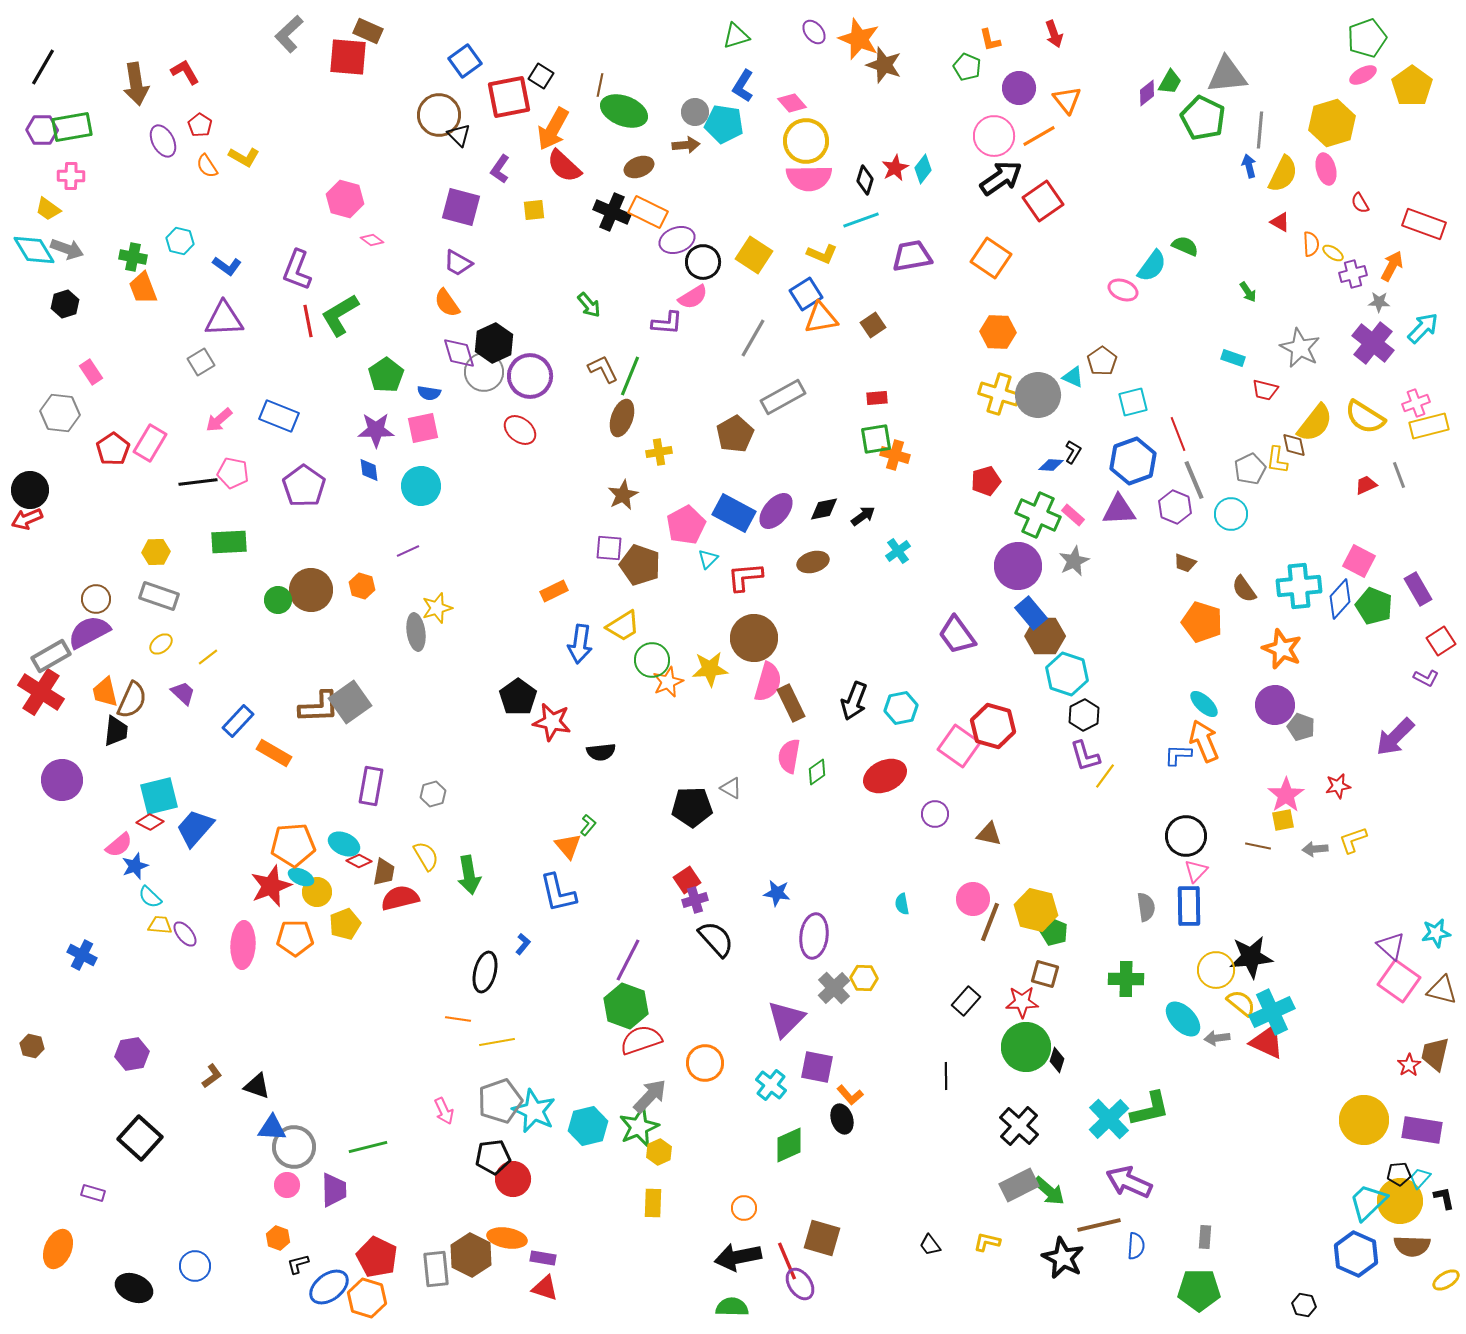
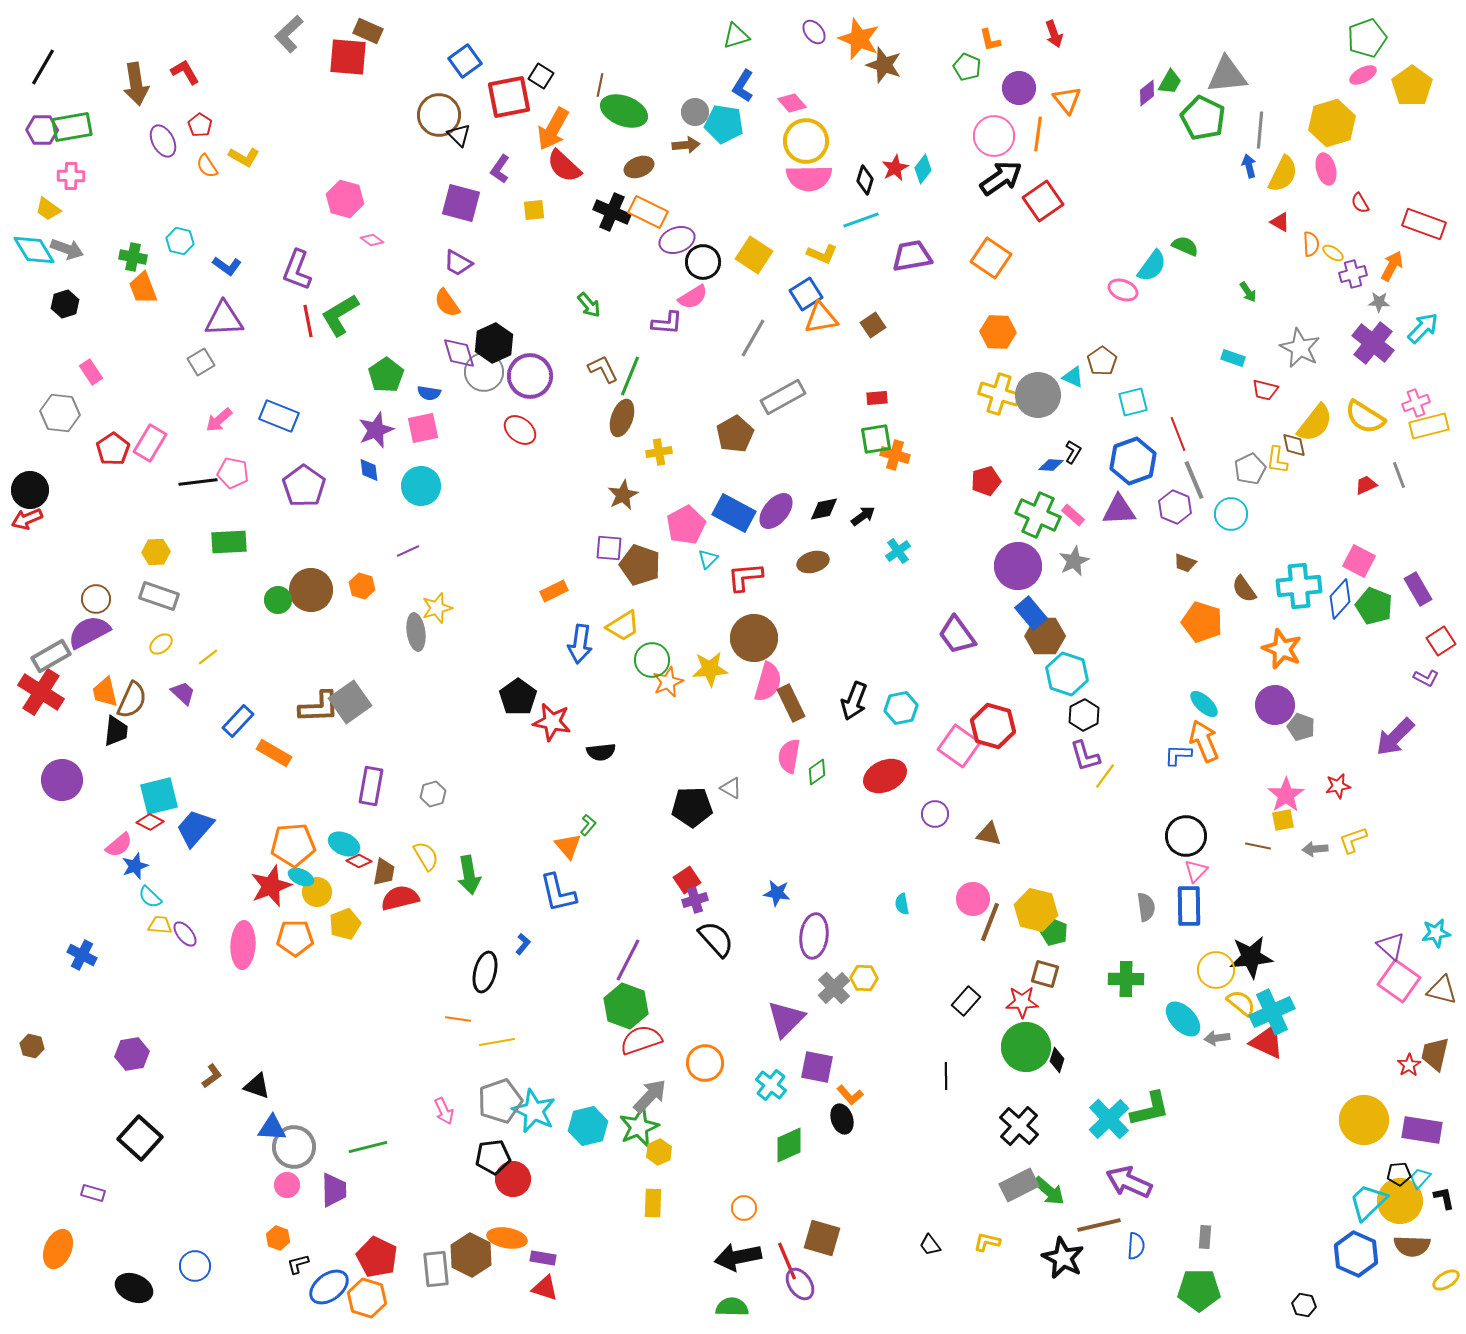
orange line at (1039, 136): moved 1 px left, 2 px up; rotated 52 degrees counterclockwise
purple square at (461, 207): moved 4 px up
purple star at (376, 430): rotated 21 degrees counterclockwise
